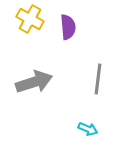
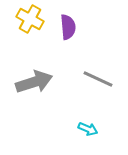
gray line: rotated 72 degrees counterclockwise
